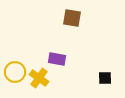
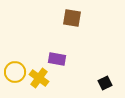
black square: moved 5 px down; rotated 24 degrees counterclockwise
